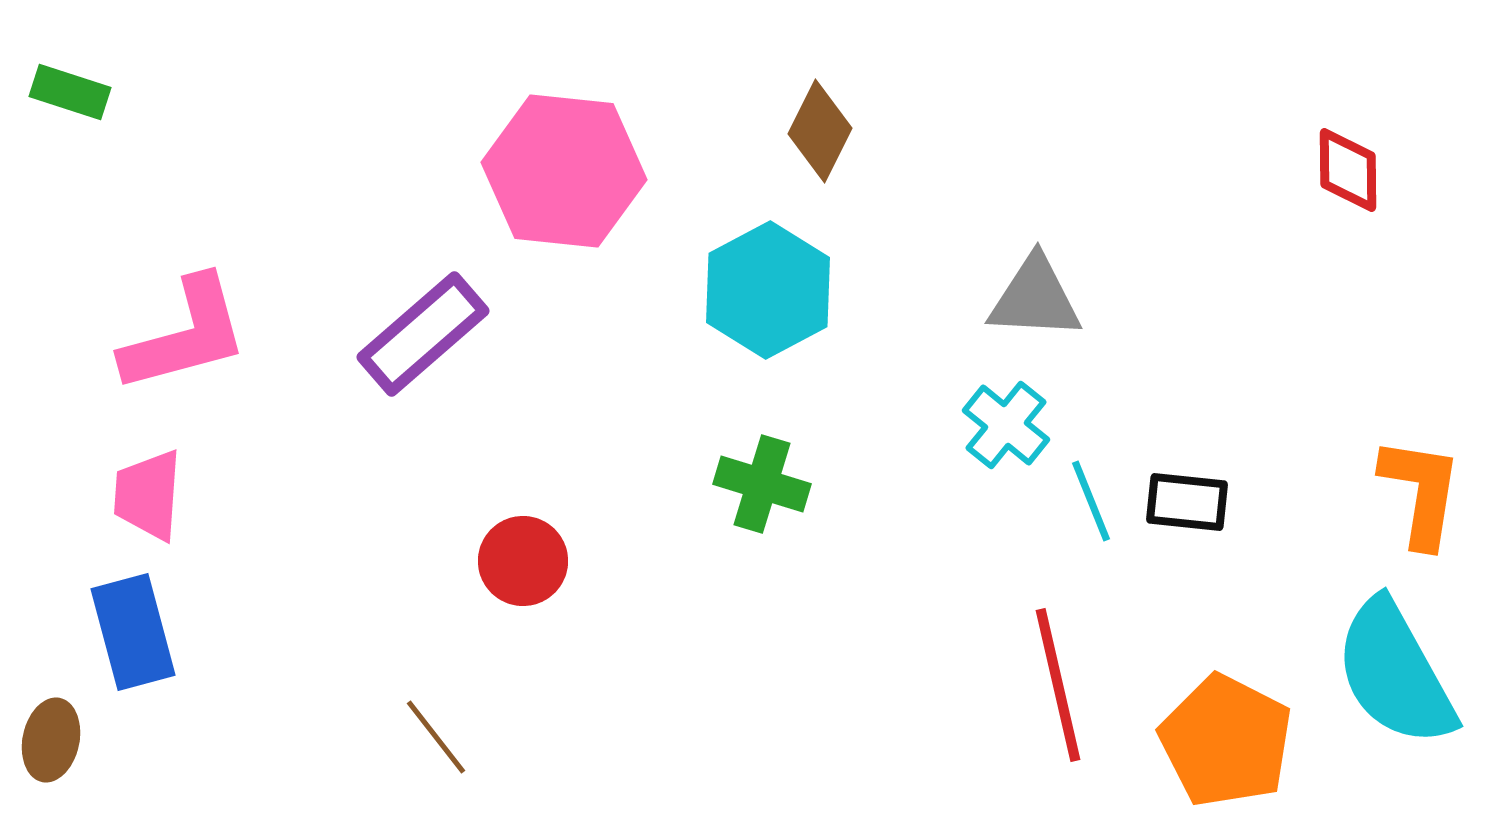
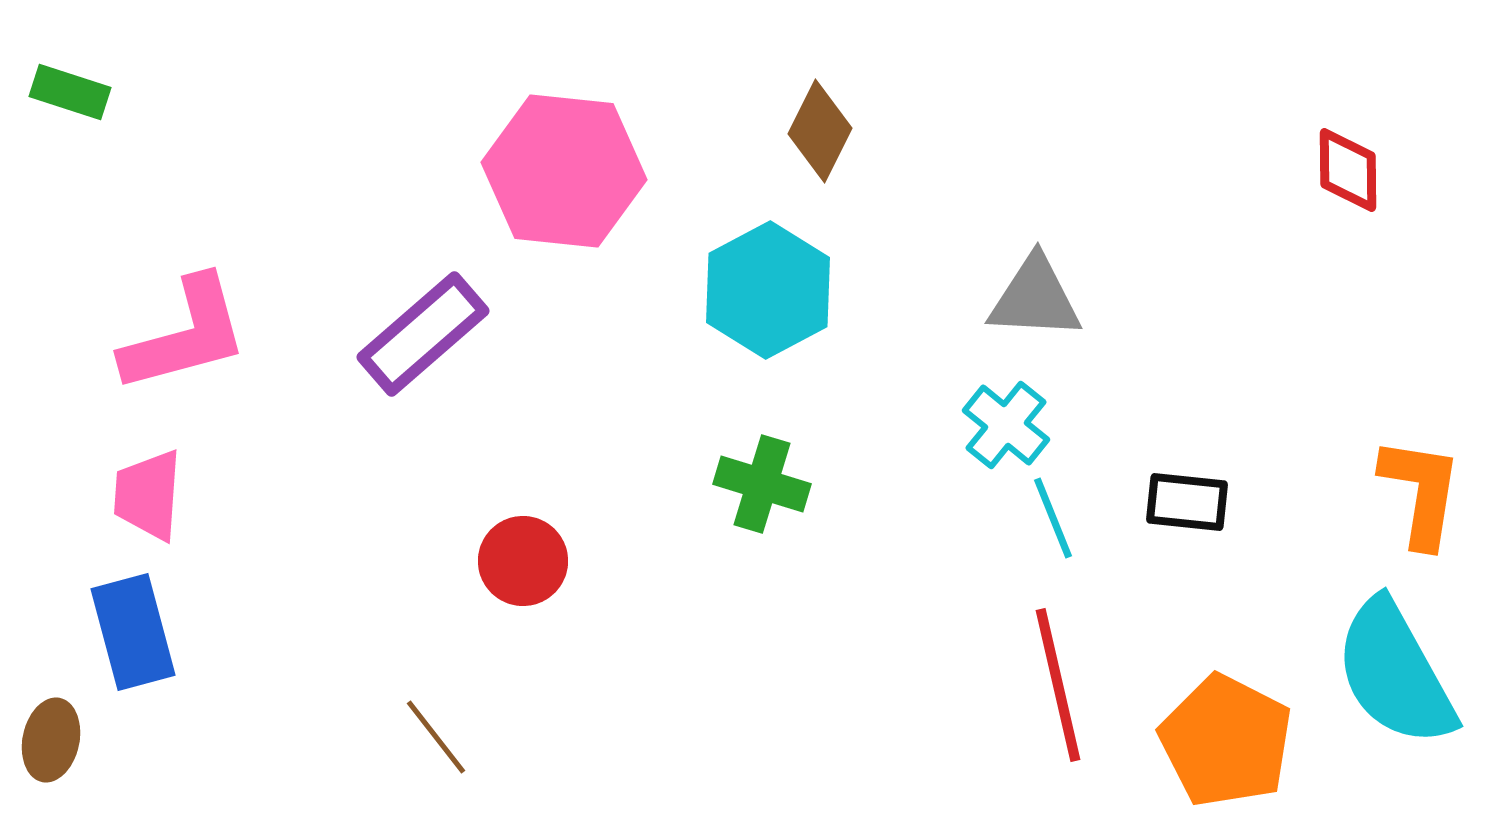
cyan line: moved 38 px left, 17 px down
